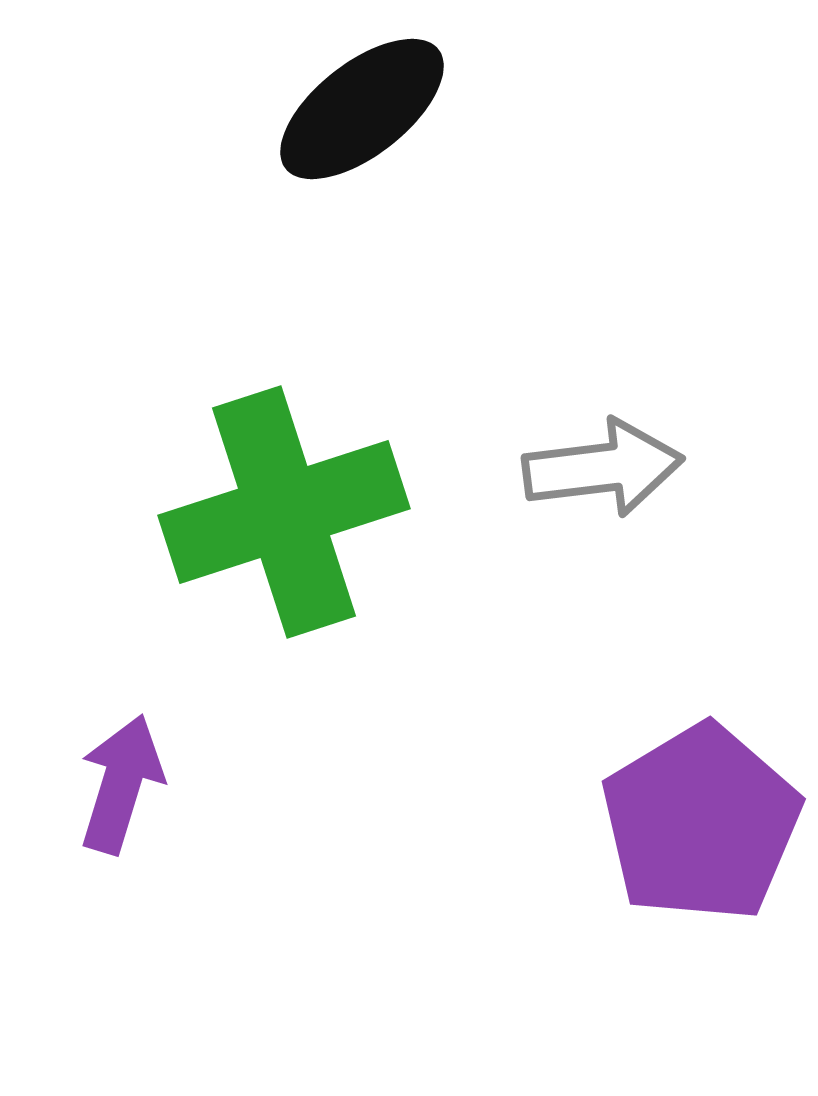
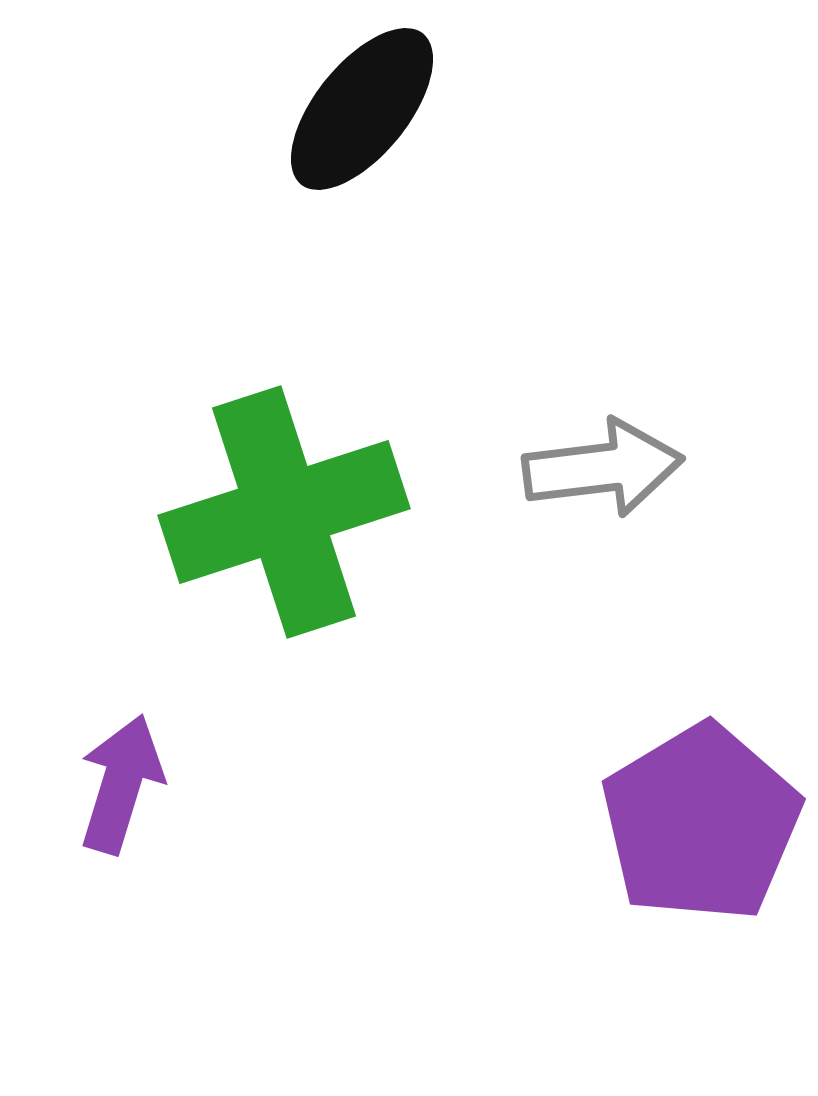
black ellipse: rotated 13 degrees counterclockwise
